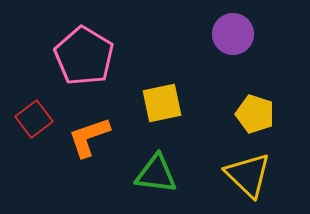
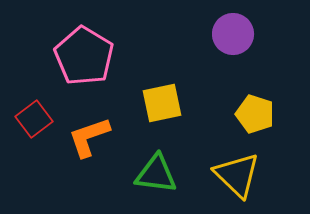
yellow triangle: moved 11 px left
